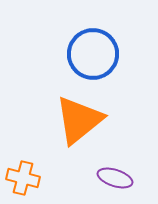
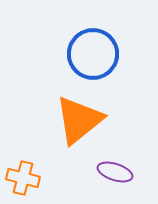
purple ellipse: moved 6 px up
